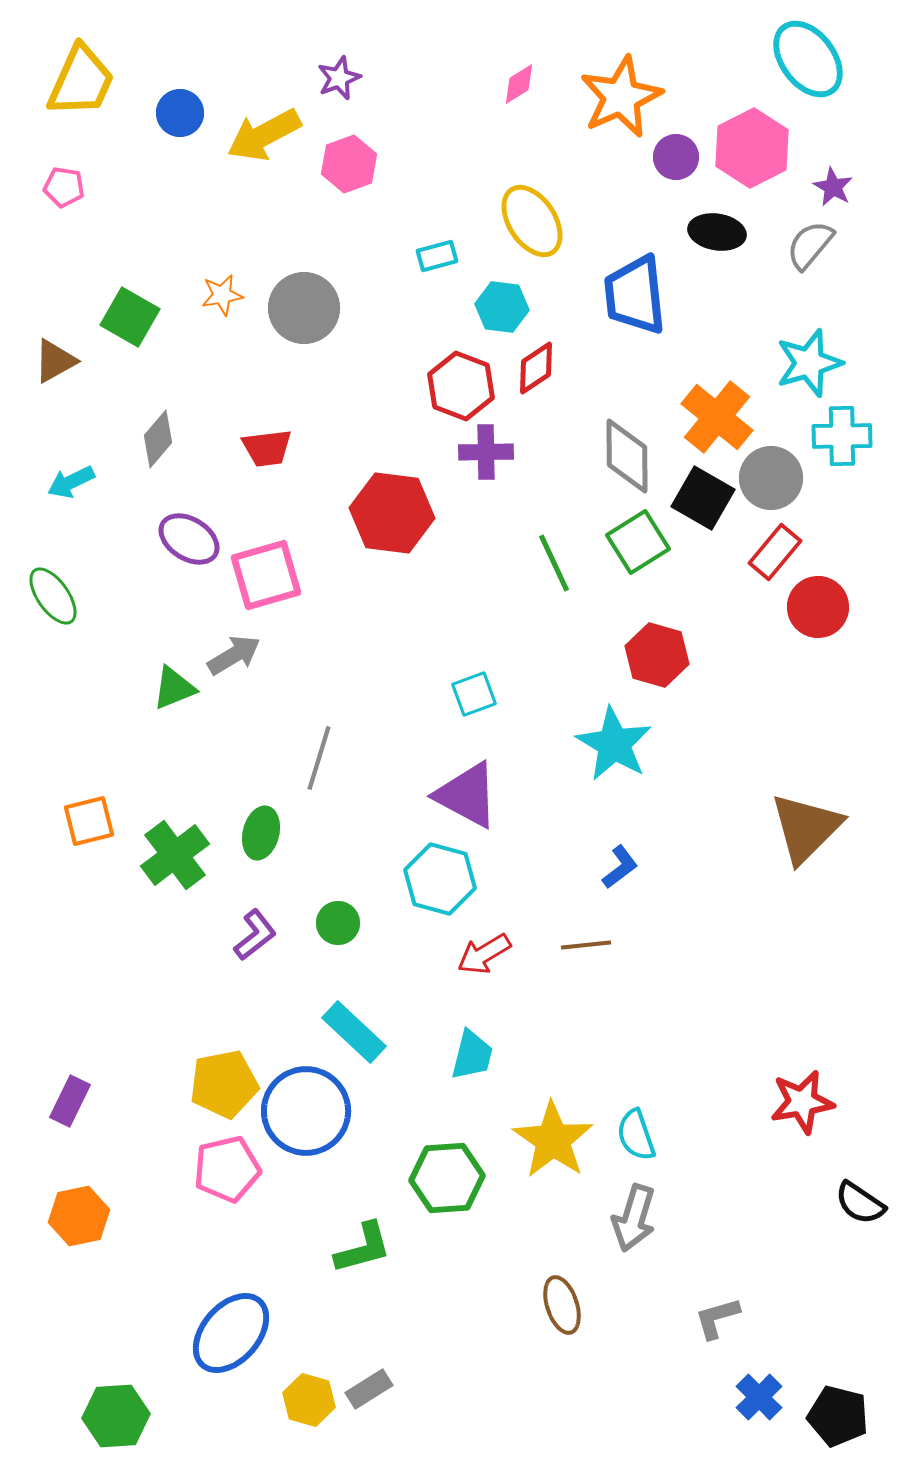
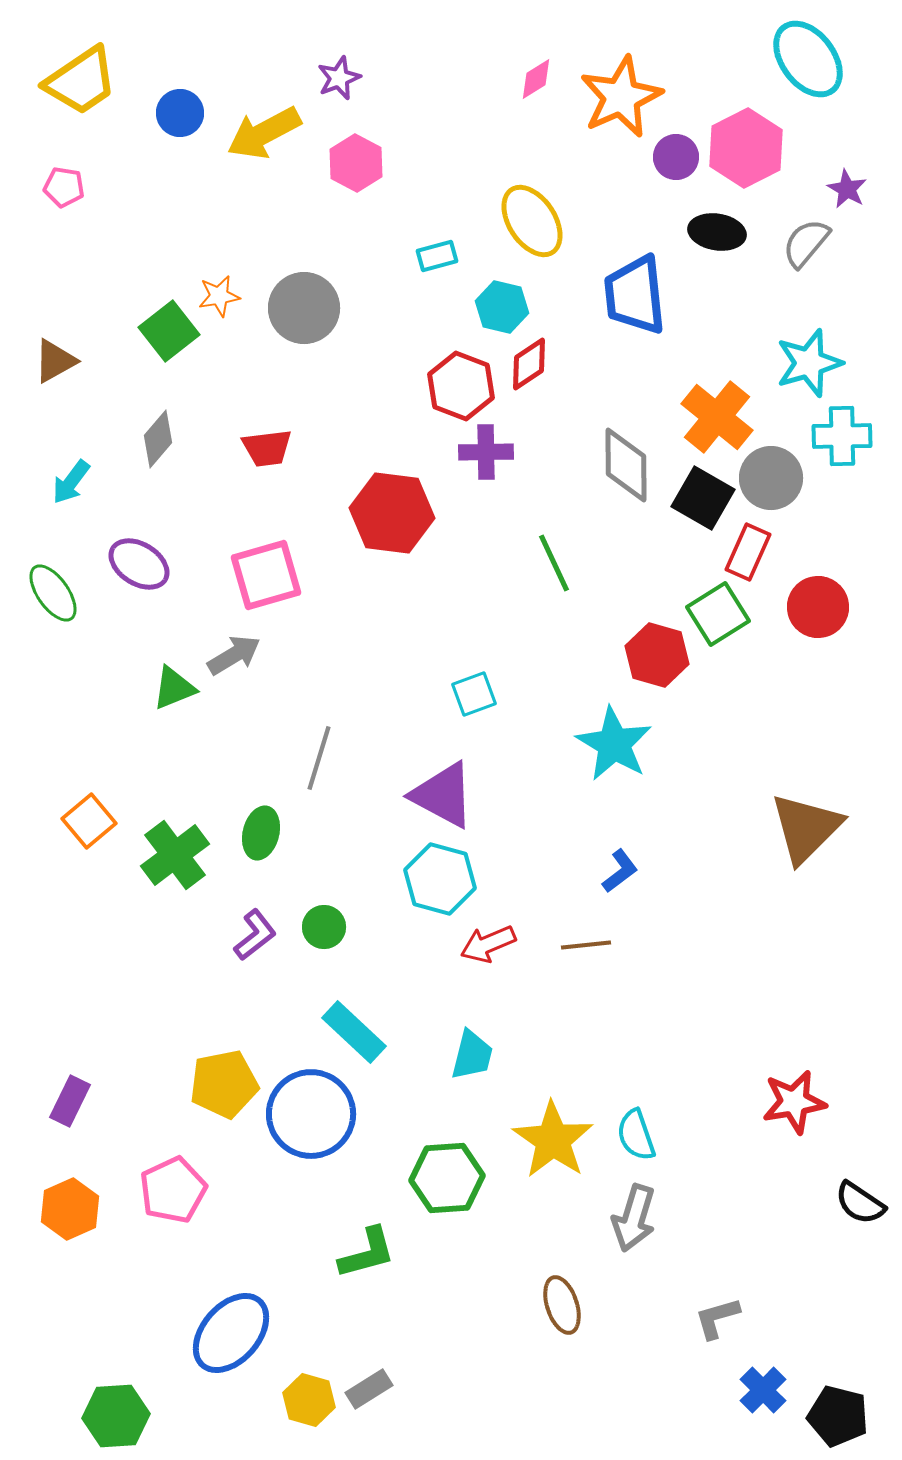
yellow trapezoid at (81, 81): rotated 32 degrees clockwise
pink diamond at (519, 84): moved 17 px right, 5 px up
yellow arrow at (264, 135): moved 2 px up
pink hexagon at (752, 148): moved 6 px left
pink hexagon at (349, 164): moved 7 px right, 1 px up; rotated 12 degrees counterclockwise
purple star at (833, 187): moved 14 px right, 2 px down
gray semicircle at (810, 245): moved 4 px left, 2 px up
orange star at (222, 295): moved 3 px left, 1 px down
cyan hexagon at (502, 307): rotated 6 degrees clockwise
green square at (130, 317): moved 39 px right, 14 px down; rotated 22 degrees clockwise
red diamond at (536, 368): moved 7 px left, 4 px up
gray diamond at (627, 456): moved 1 px left, 9 px down
cyan arrow at (71, 482): rotated 27 degrees counterclockwise
purple ellipse at (189, 539): moved 50 px left, 25 px down
green square at (638, 542): moved 80 px right, 72 px down
red rectangle at (775, 552): moved 27 px left; rotated 16 degrees counterclockwise
green ellipse at (53, 596): moved 3 px up
purple triangle at (467, 795): moved 24 px left
orange square at (89, 821): rotated 26 degrees counterclockwise
blue L-shape at (620, 867): moved 4 px down
green circle at (338, 923): moved 14 px left, 4 px down
red arrow at (484, 954): moved 4 px right, 10 px up; rotated 8 degrees clockwise
red star at (802, 1102): moved 8 px left
blue circle at (306, 1111): moved 5 px right, 3 px down
pink pentagon at (227, 1169): moved 54 px left, 21 px down; rotated 12 degrees counterclockwise
orange hexagon at (79, 1216): moved 9 px left, 7 px up; rotated 12 degrees counterclockwise
green L-shape at (363, 1248): moved 4 px right, 5 px down
blue cross at (759, 1397): moved 4 px right, 7 px up
